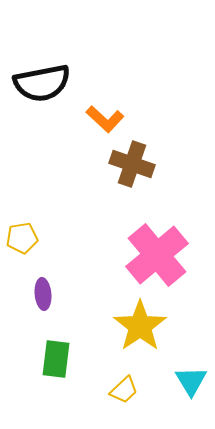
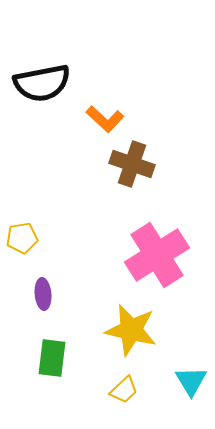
pink cross: rotated 8 degrees clockwise
yellow star: moved 9 px left, 4 px down; rotated 24 degrees counterclockwise
green rectangle: moved 4 px left, 1 px up
